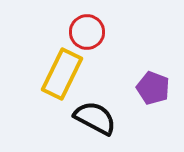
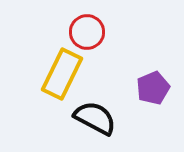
purple pentagon: rotated 28 degrees clockwise
